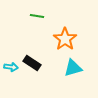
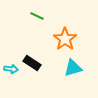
green line: rotated 16 degrees clockwise
cyan arrow: moved 2 px down
